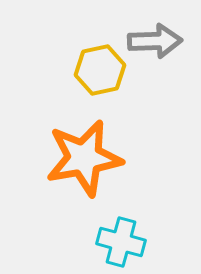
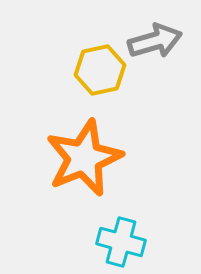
gray arrow: rotated 14 degrees counterclockwise
orange star: rotated 12 degrees counterclockwise
